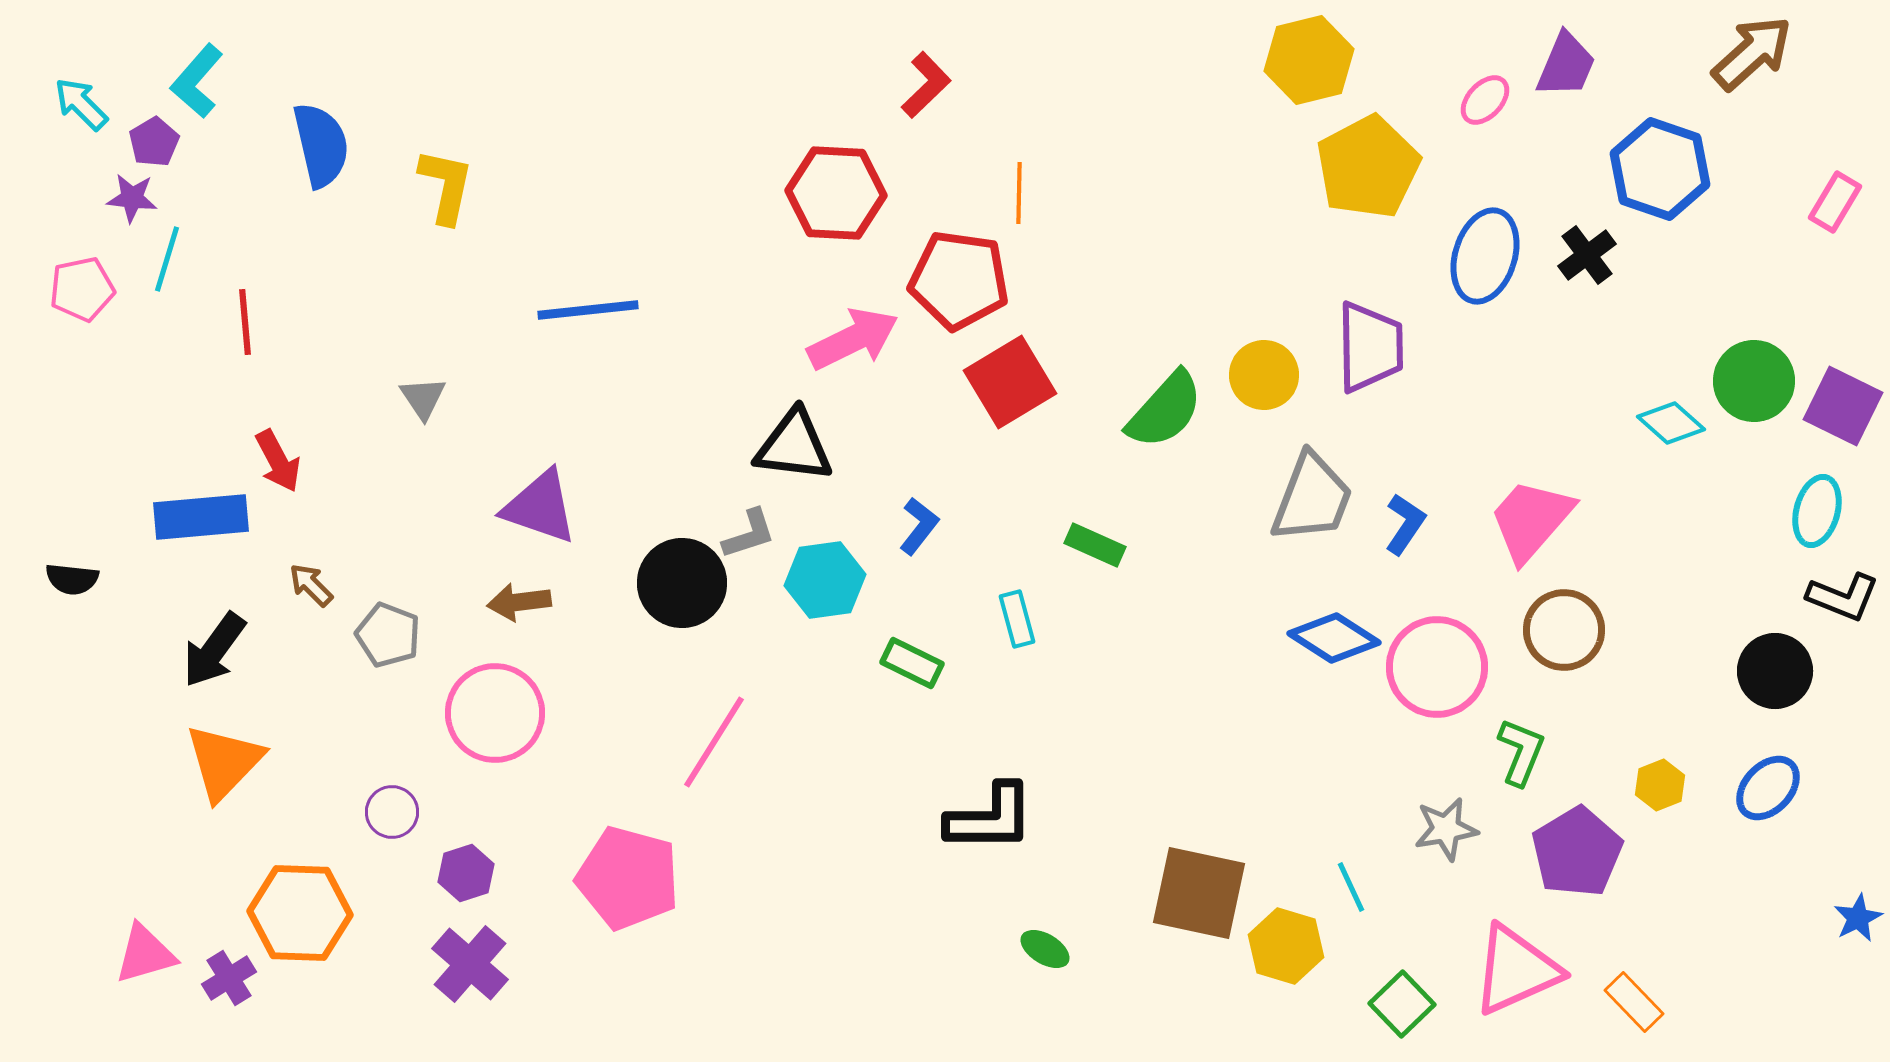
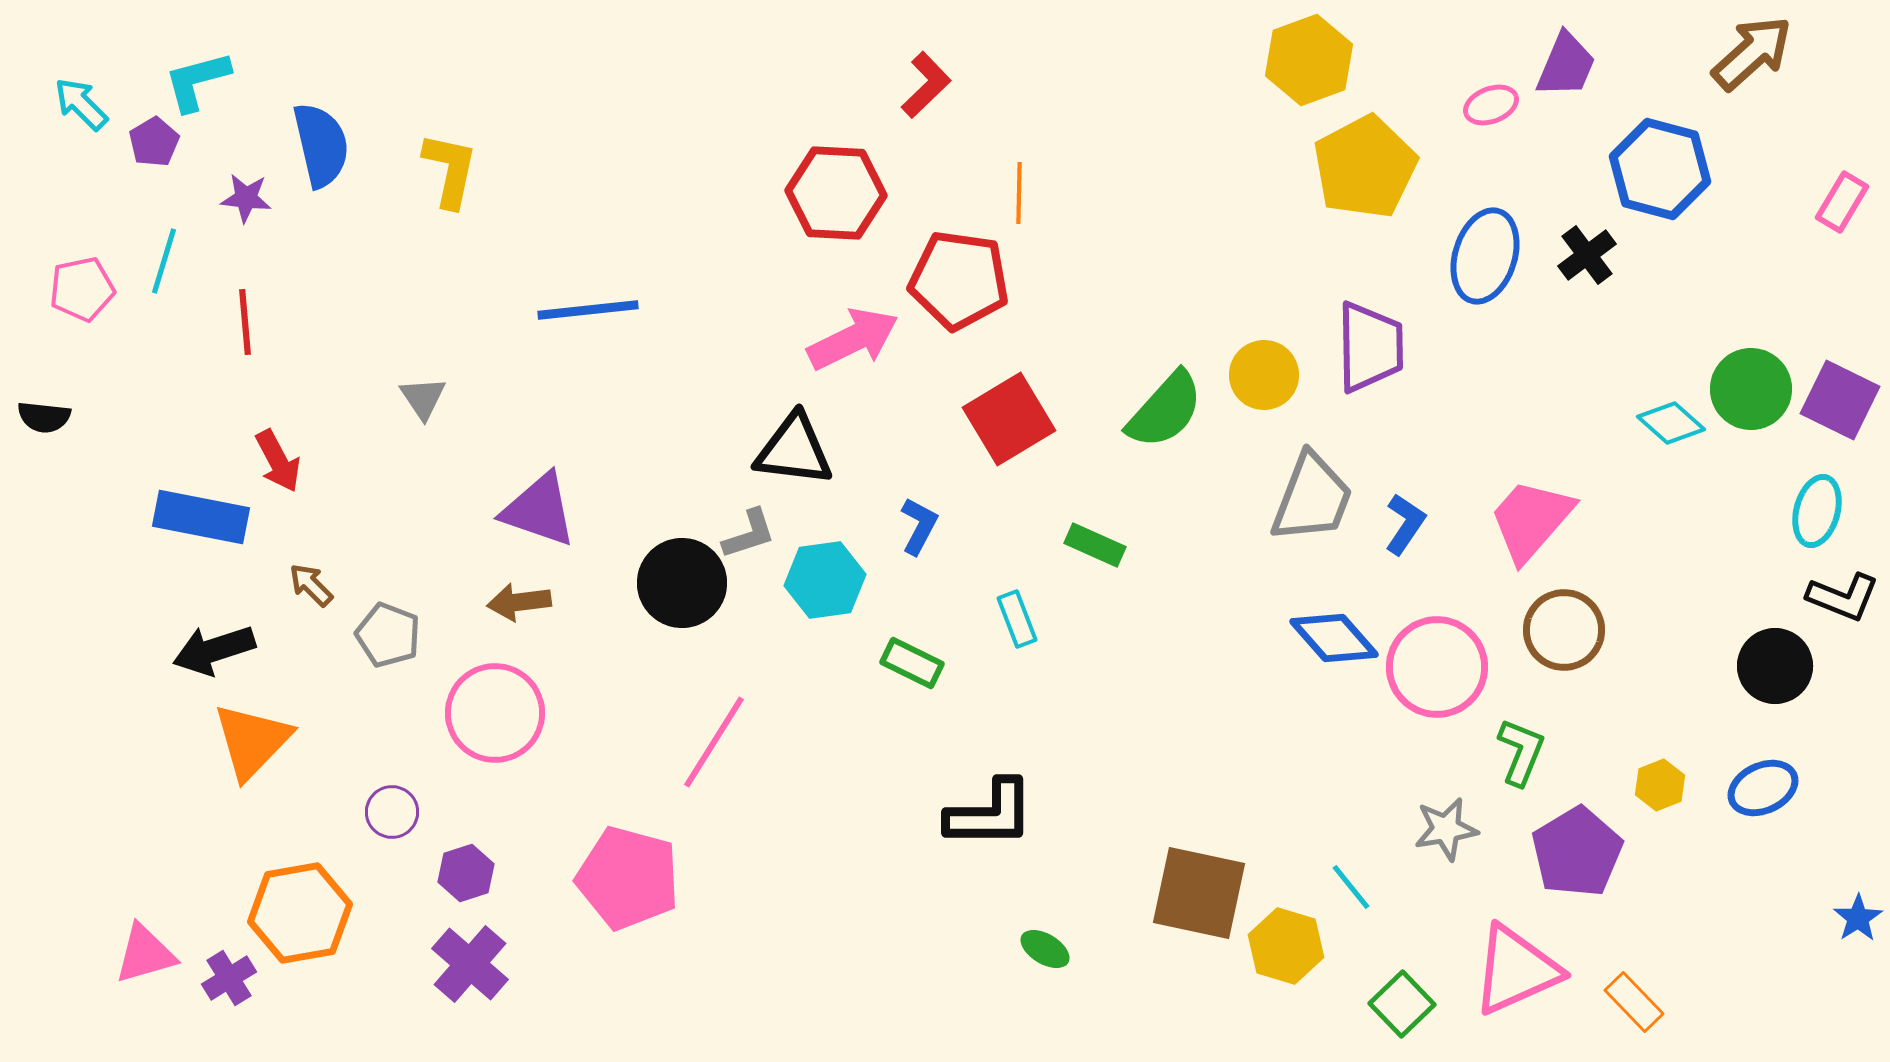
yellow hexagon at (1309, 60): rotated 6 degrees counterclockwise
cyan L-shape at (197, 81): rotated 34 degrees clockwise
pink ellipse at (1485, 100): moved 6 px right, 5 px down; rotated 26 degrees clockwise
yellow pentagon at (1368, 167): moved 3 px left
blue hexagon at (1660, 169): rotated 4 degrees counterclockwise
yellow L-shape at (446, 186): moved 4 px right, 16 px up
purple star at (132, 198): moved 114 px right
pink rectangle at (1835, 202): moved 7 px right
cyan line at (167, 259): moved 3 px left, 2 px down
green circle at (1754, 381): moved 3 px left, 8 px down
red square at (1010, 382): moved 1 px left, 37 px down
purple square at (1843, 406): moved 3 px left, 6 px up
black triangle at (794, 446): moved 4 px down
purple triangle at (540, 507): moved 1 px left, 3 px down
blue rectangle at (201, 517): rotated 16 degrees clockwise
blue L-shape at (919, 526): rotated 10 degrees counterclockwise
black semicircle at (72, 579): moved 28 px left, 162 px up
cyan rectangle at (1017, 619): rotated 6 degrees counterclockwise
blue diamond at (1334, 638): rotated 16 degrees clockwise
black arrow at (214, 650): rotated 36 degrees clockwise
black circle at (1775, 671): moved 5 px up
orange triangle at (224, 762): moved 28 px right, 21 px up
blue ellipse at (1768, 788): moved 5 px left; rotated 22 degrees clockwise
black L-shape at (990, 818): moved 4 px up
cyan line at (1351, 887): rotated 14 degrees counterclockwise
orange hexagon at (300, 913): rotated 12 degrees counterclockwise
blue star at (1858, 918): rotated 6 degrees counterclockwise
